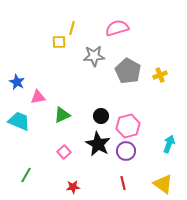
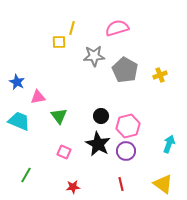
gray pentagon: moved 3 px left, 1 px up
green triangle: moved 3 px left, 1 px down; rotated 42 degrees counterclockwise
pink square: rotated 24 degrees counterclockwise
red line: moved 2 px left, 1 px down
